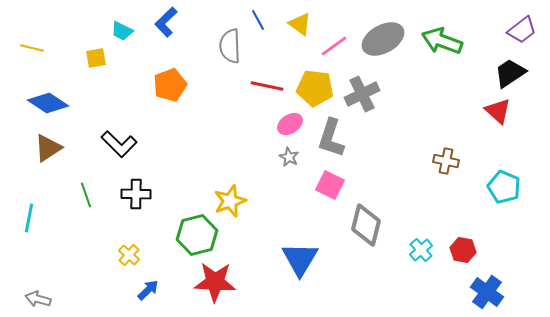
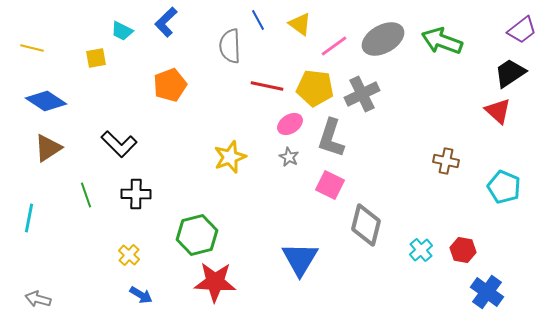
blue diamond: moved 2 px left, 2 px up
yellow star: moved 44 px up
blue arrow: moved 7 px left, 5 px down; rotated 75 degrees clockwise
